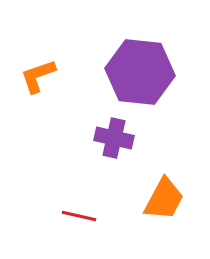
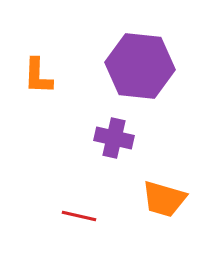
purple hexagon: moved 6 px up
orange L-shape: rotated 69 degrees counterclockwise
orange trapezoid: rotated 78 degrees clockwise
